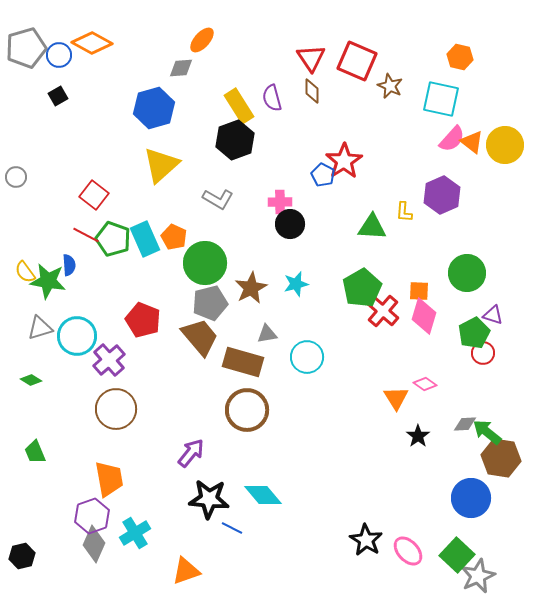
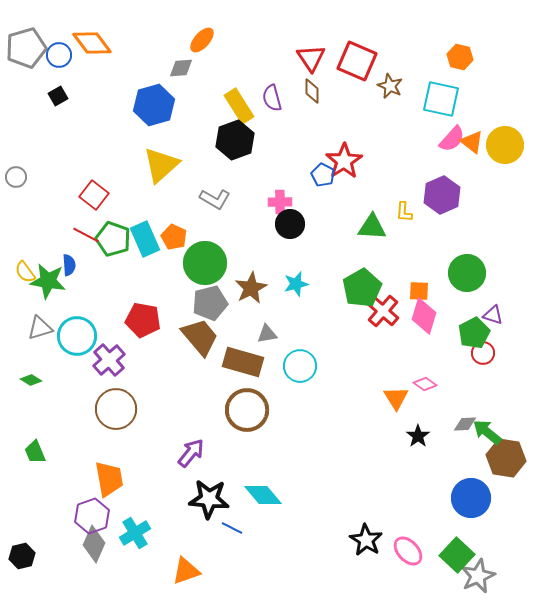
orange diamond at (92, 43): rotated 24 degrees clockwise
blue hexagon at (154, 108): moved 3 px up
gray L-shape at (218, 199): moved 3 px left
red pentagon at (143, 320): rotated 12 degrees counterclockwise
cyan circle at (307, 357): moved 7 px left, 9 px down
brown hexagon at (501, 458): moved 5 px right
